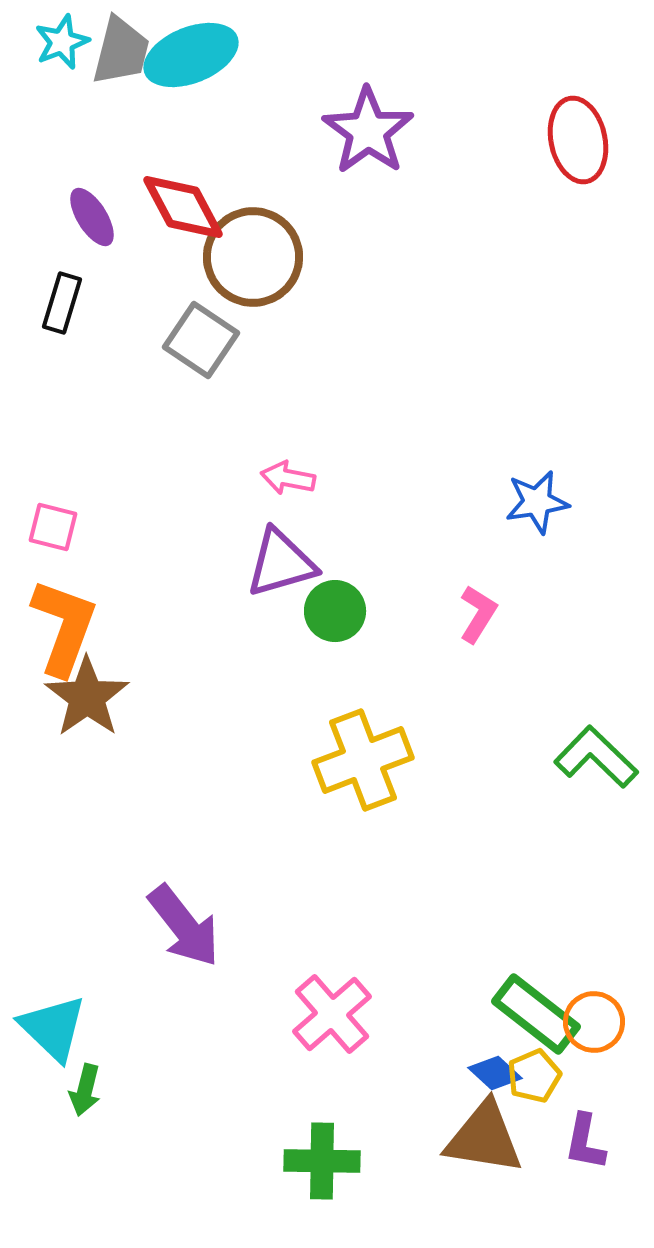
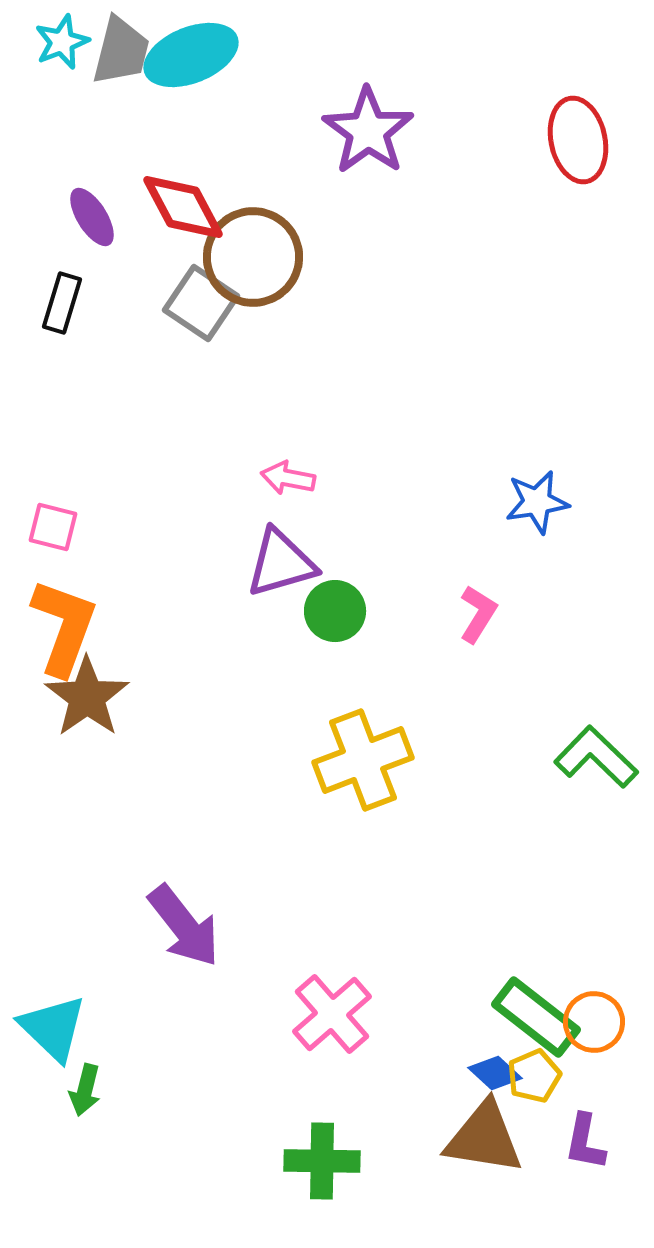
gray square: moved 37 px up
green rectangle: moved 3 px down
